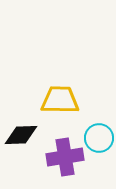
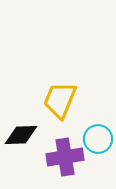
yellow trapezoid: rotated 69 degrees counterclockwise
cyan circle: moved 1 px left, 1 px down
